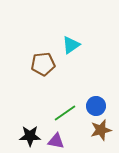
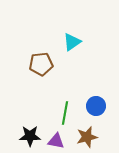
cyan triangle: moved 1 px right, 3 px up
brown pentagon: moved 2 px left
green line: rotated 45 degrees counterclockwise
brown star: moved 14 px left, 7 px down
